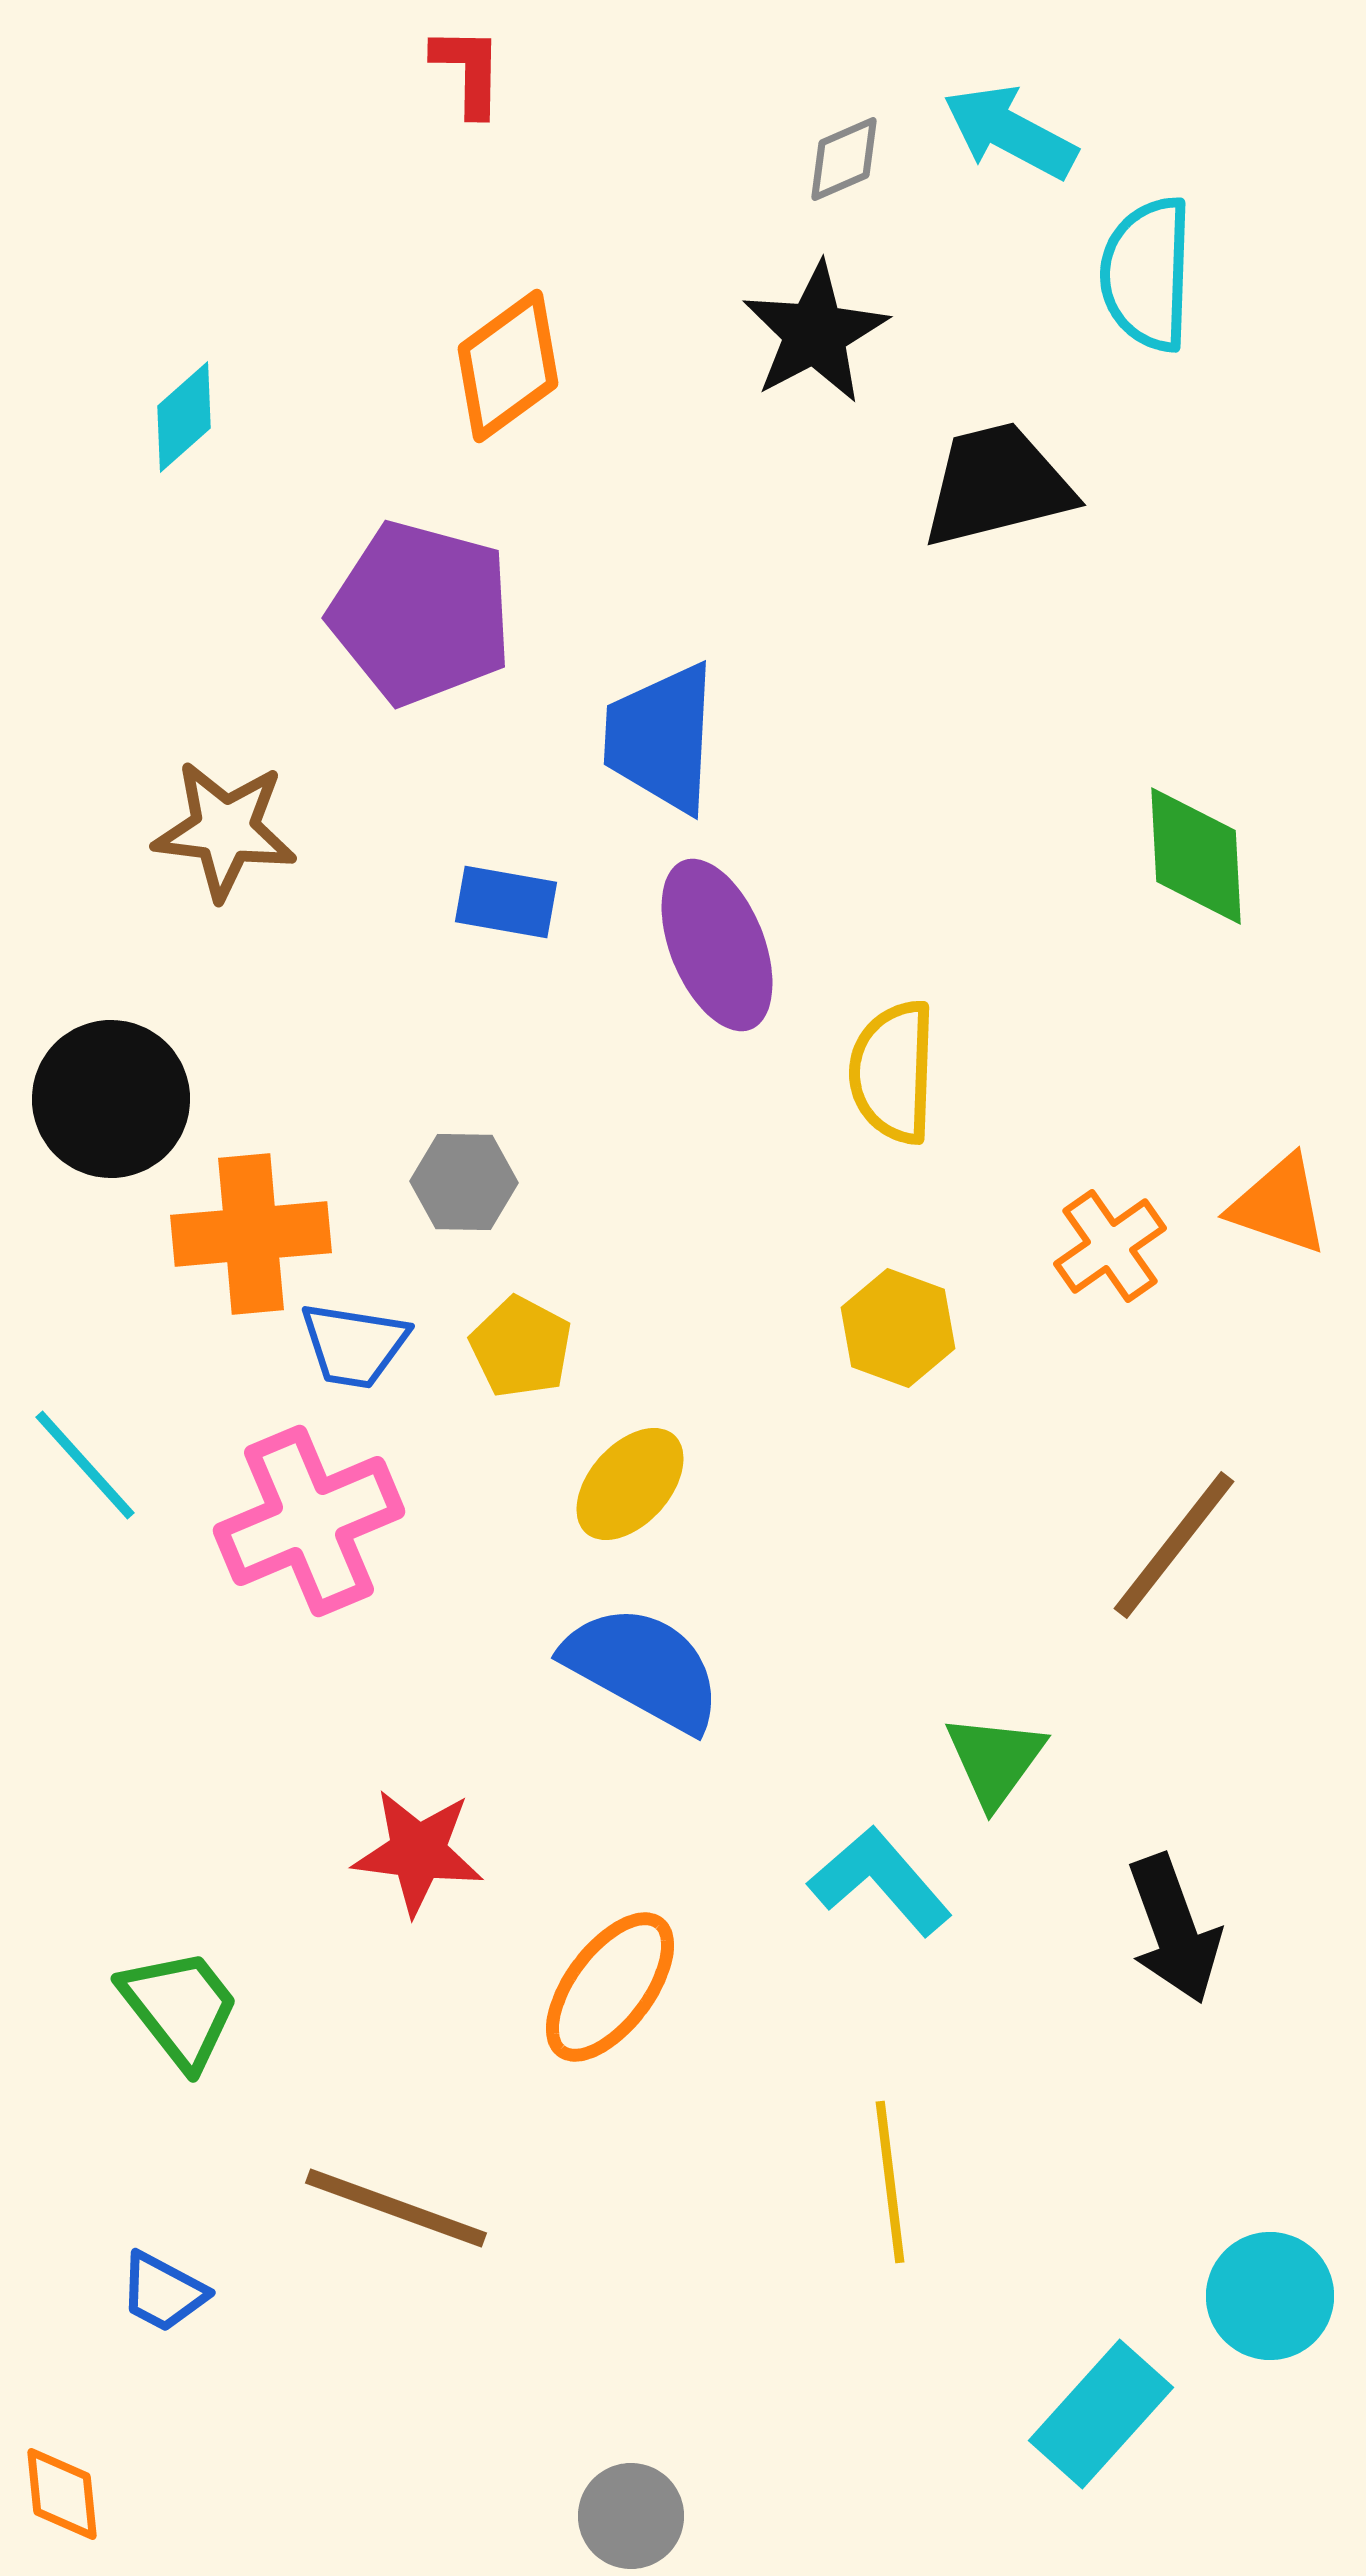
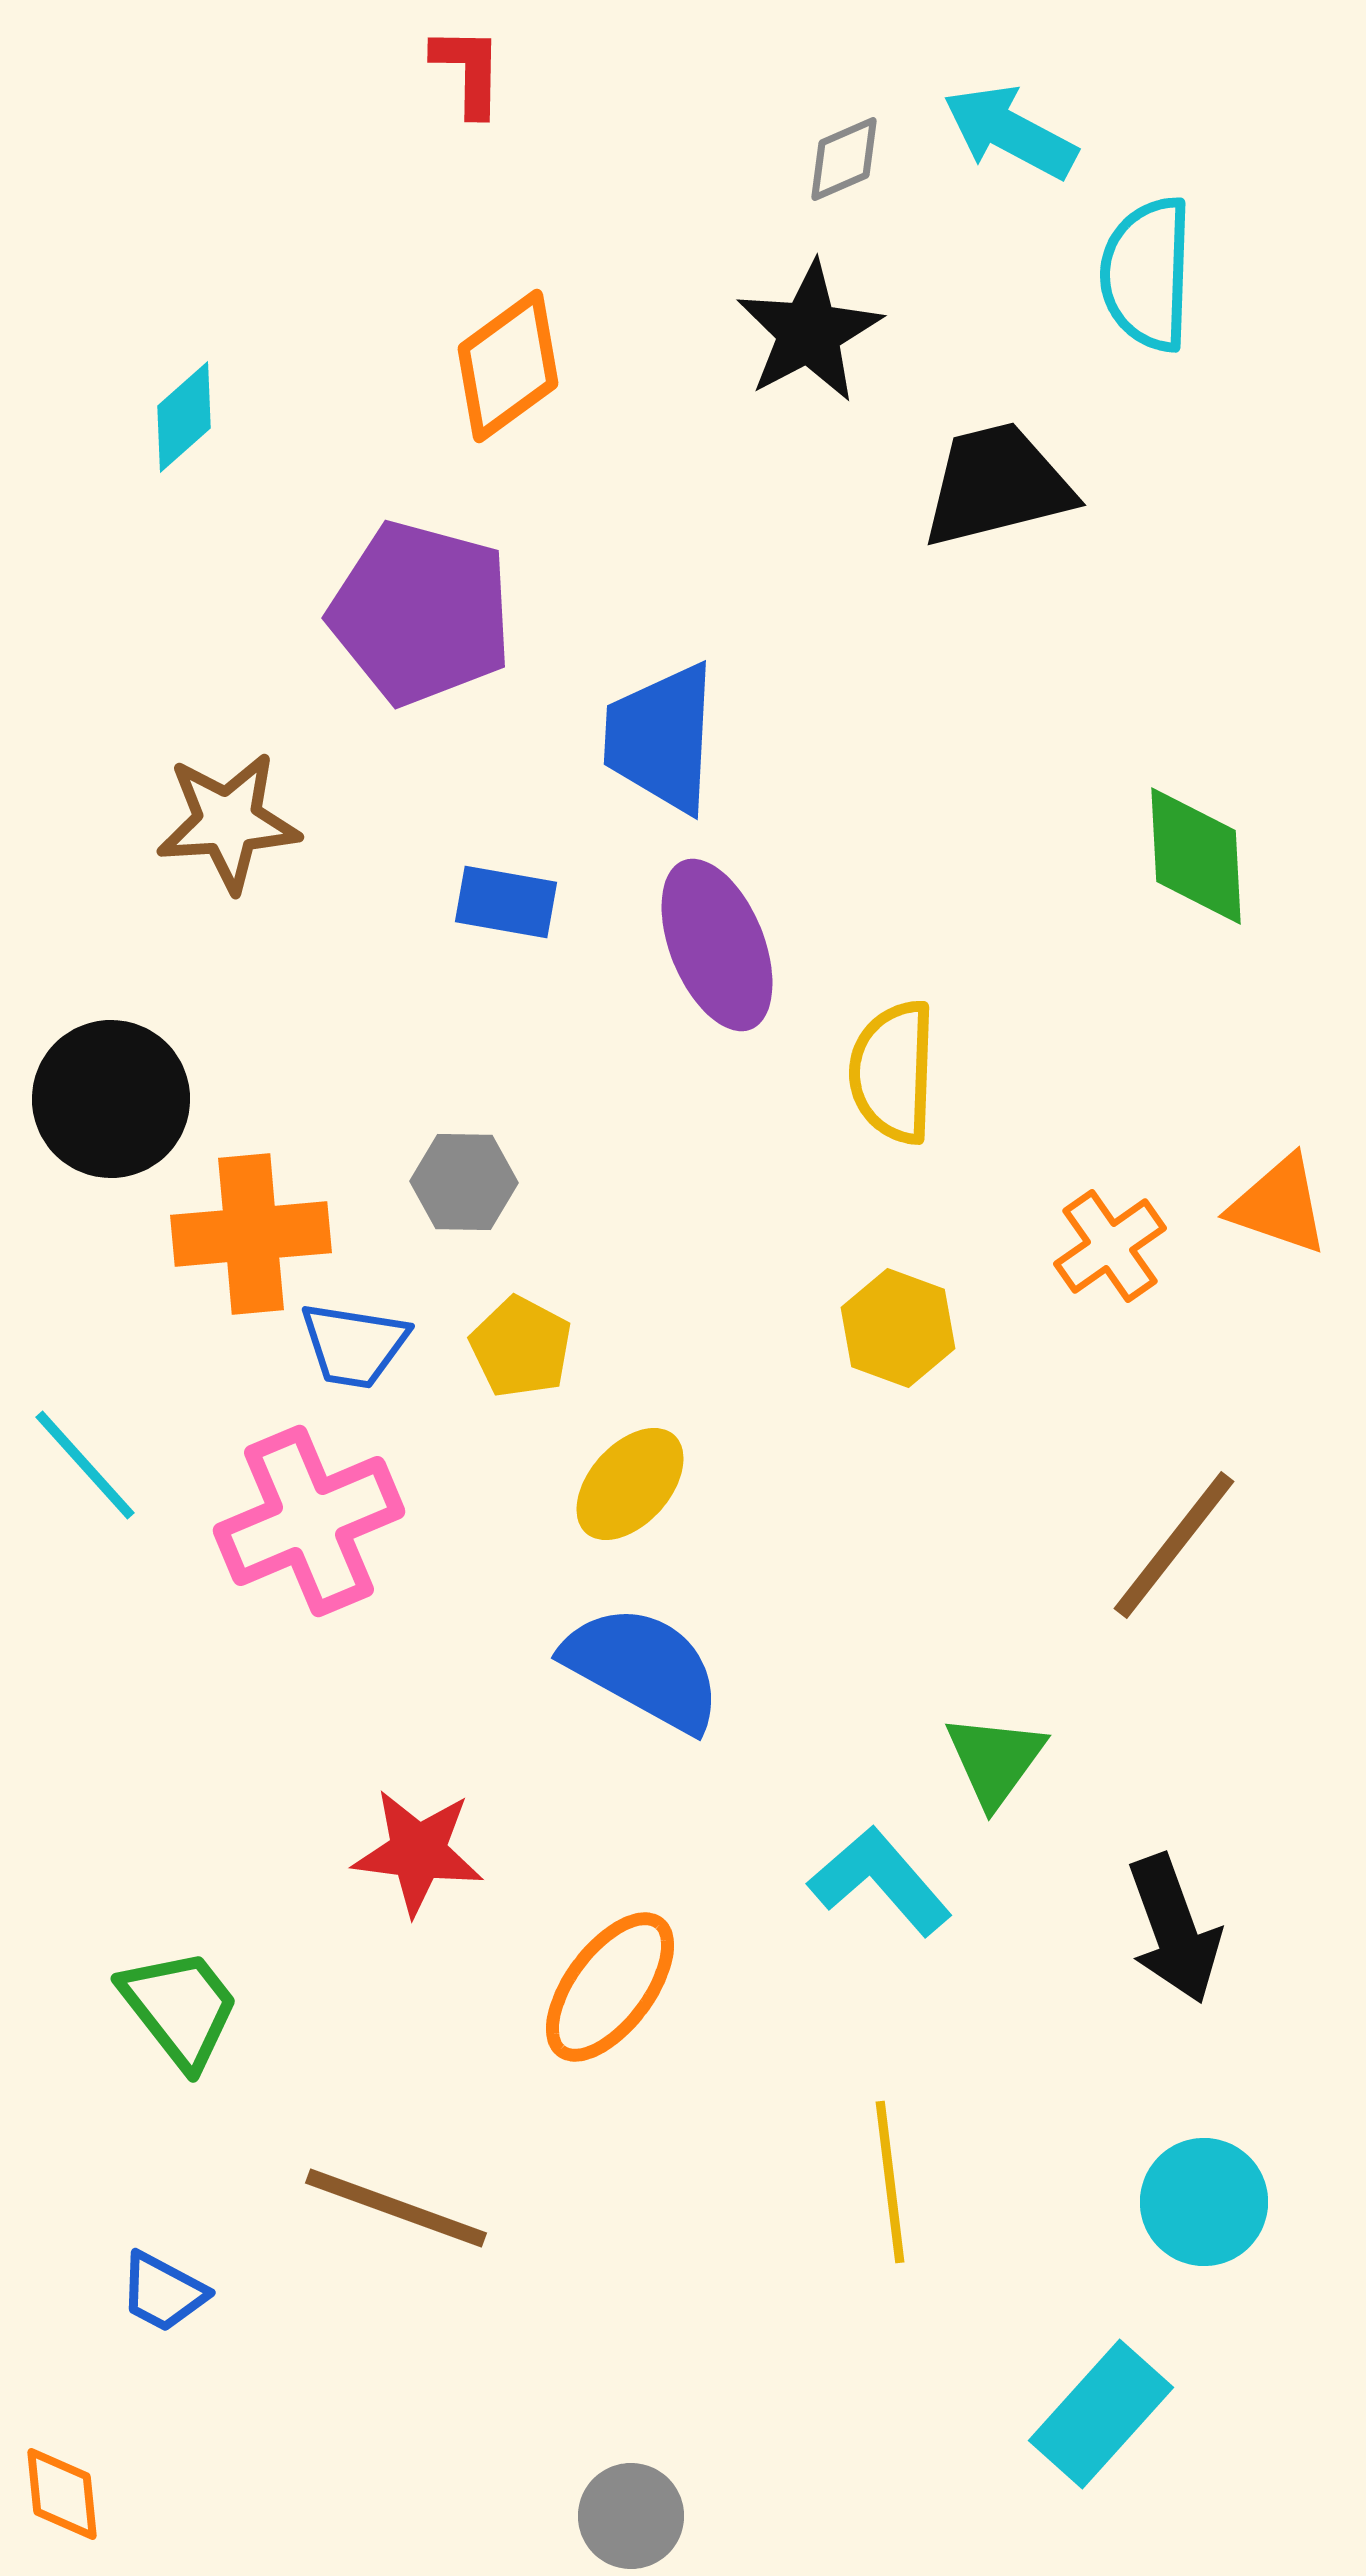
black star at (815, 333): moved 6 px left, 1 px up
brown star at (225, 830): moved 3 px right, 8 px up; rotated 11 degrees counterclockwise
cyan circle at (1270, 2296): moved 66 px left, 94 px up
